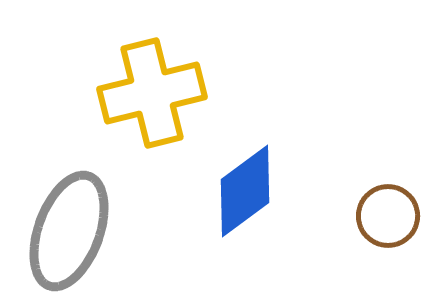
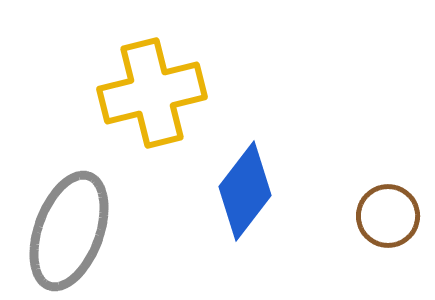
blue diamond: rotated 16 degrees counterclockwise
